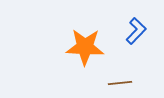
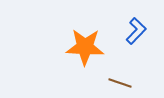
brown line: rotated 25 degrees clockwise
